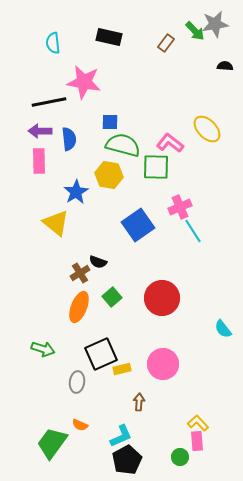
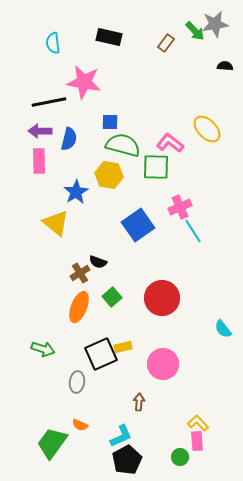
blue semicircle at (69, 139): rotated 20 degrees clockwise
yellow rectangle at (122, 369): moved 1 px right, 22 px up
